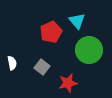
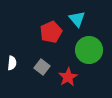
cyan triangle: moved 2 px up
white semicircle: rotated 16 degrees clockwise
red star: moved 6 px up; rotated 18 degrees counterclockwise
